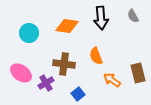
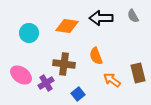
black arrow: rotated 95 degrees clockwise
pink ellipse: moved 2 px down
